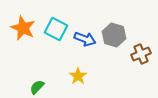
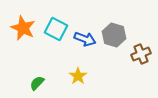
green semicircle: moved 4 px up
